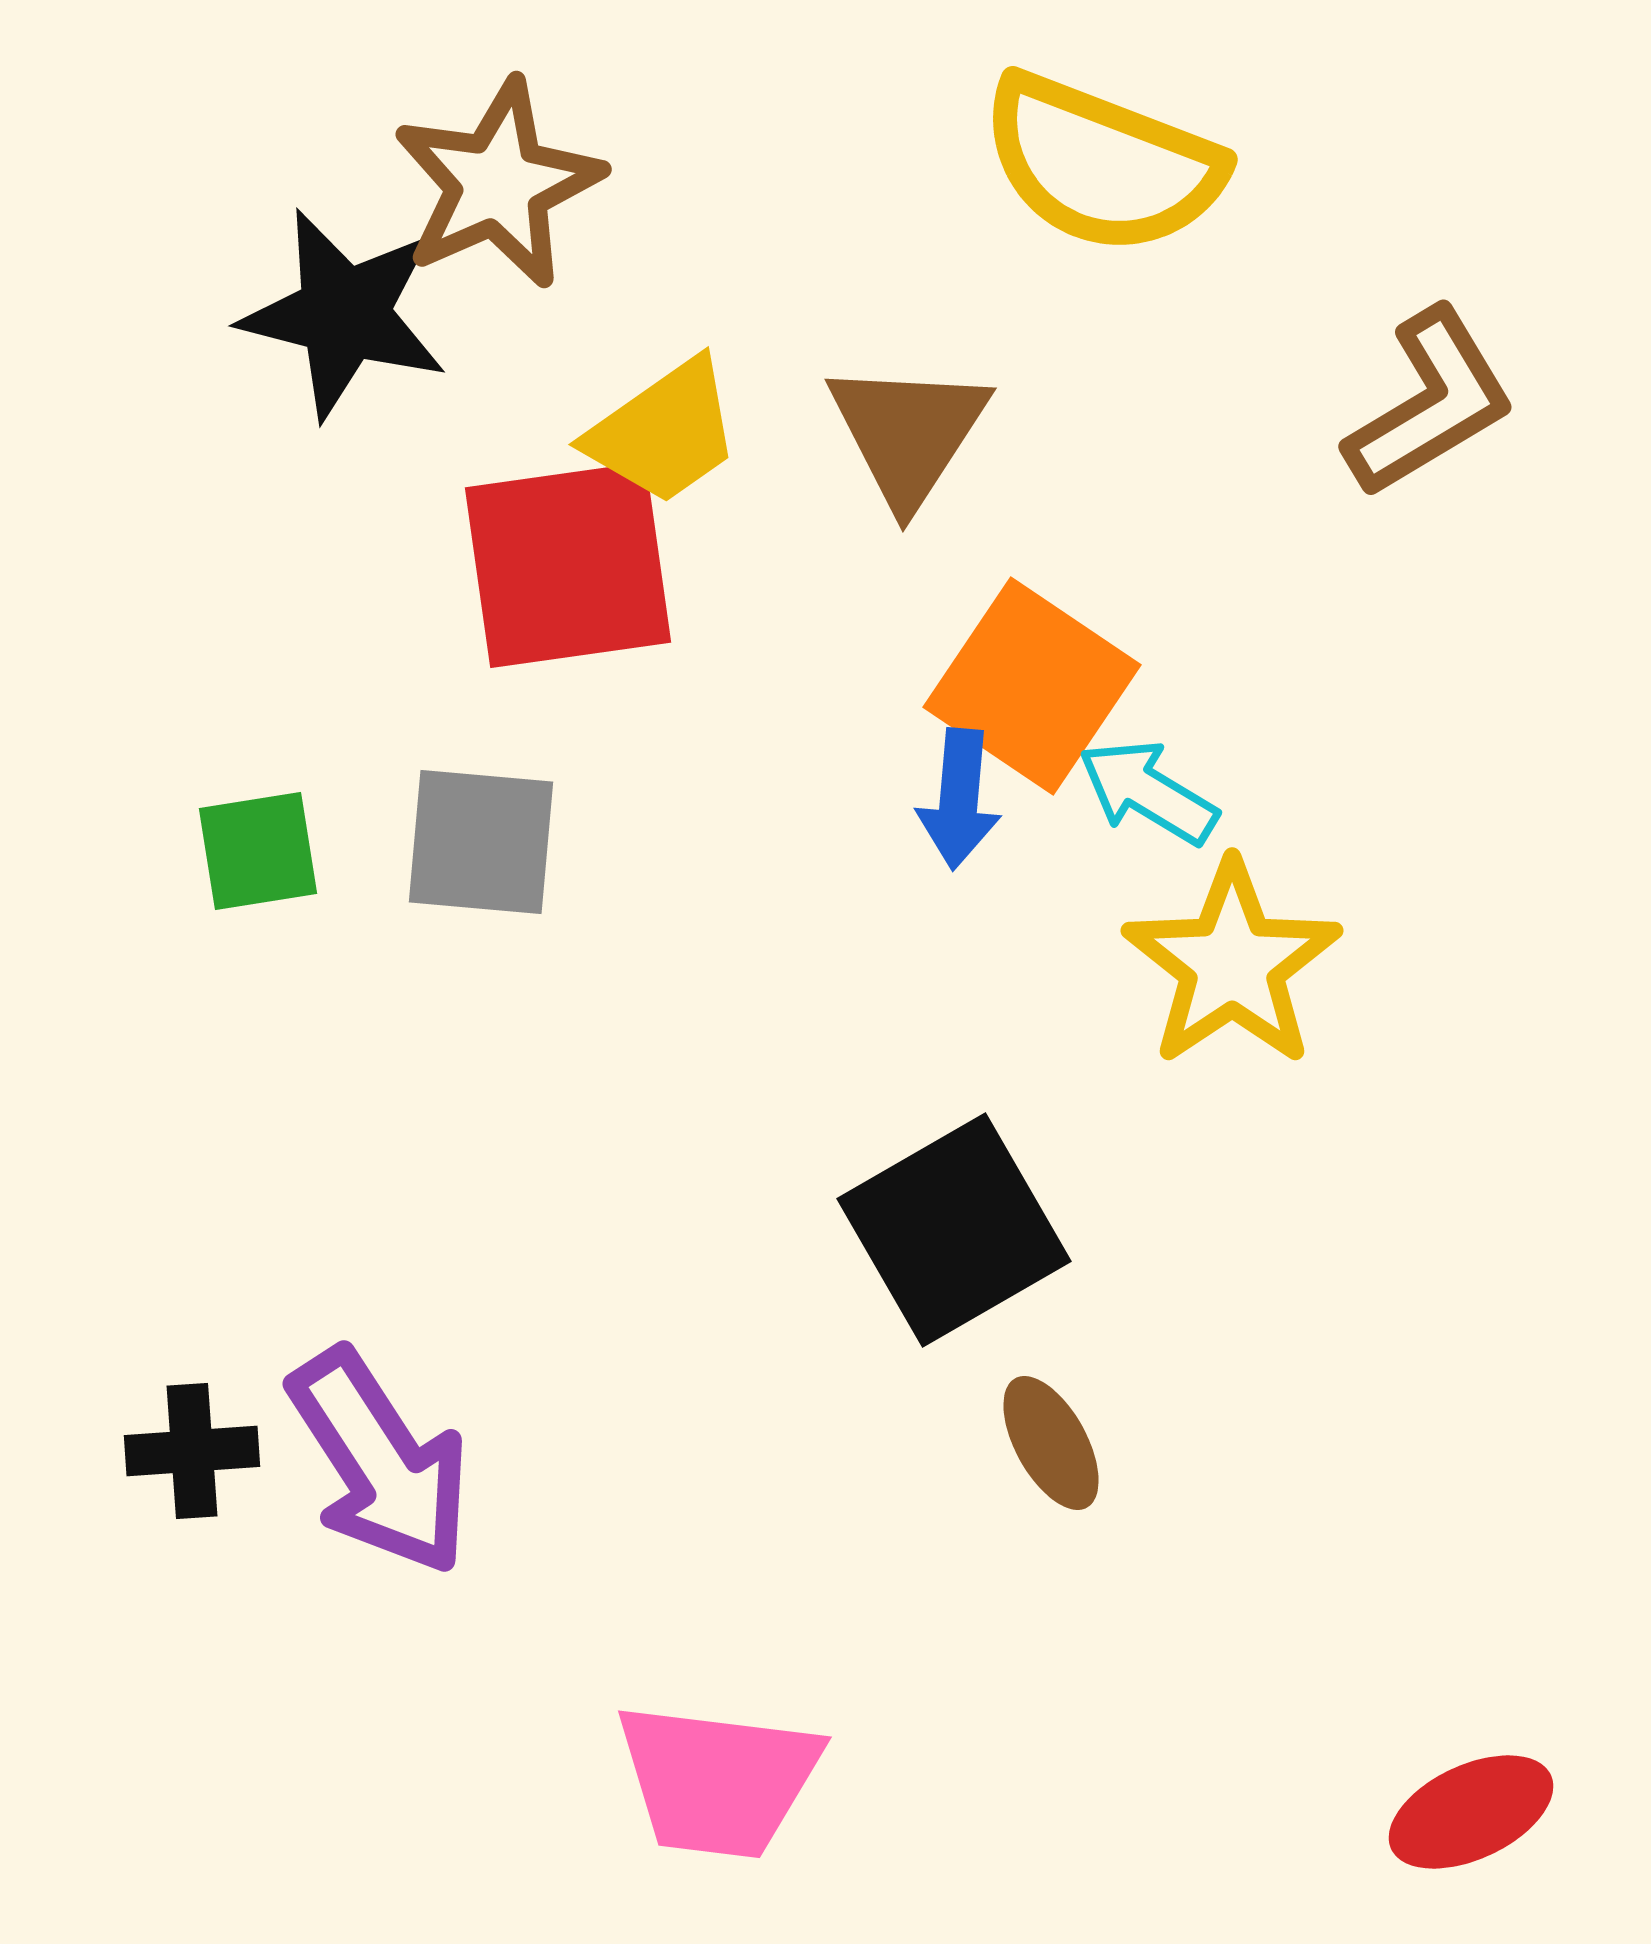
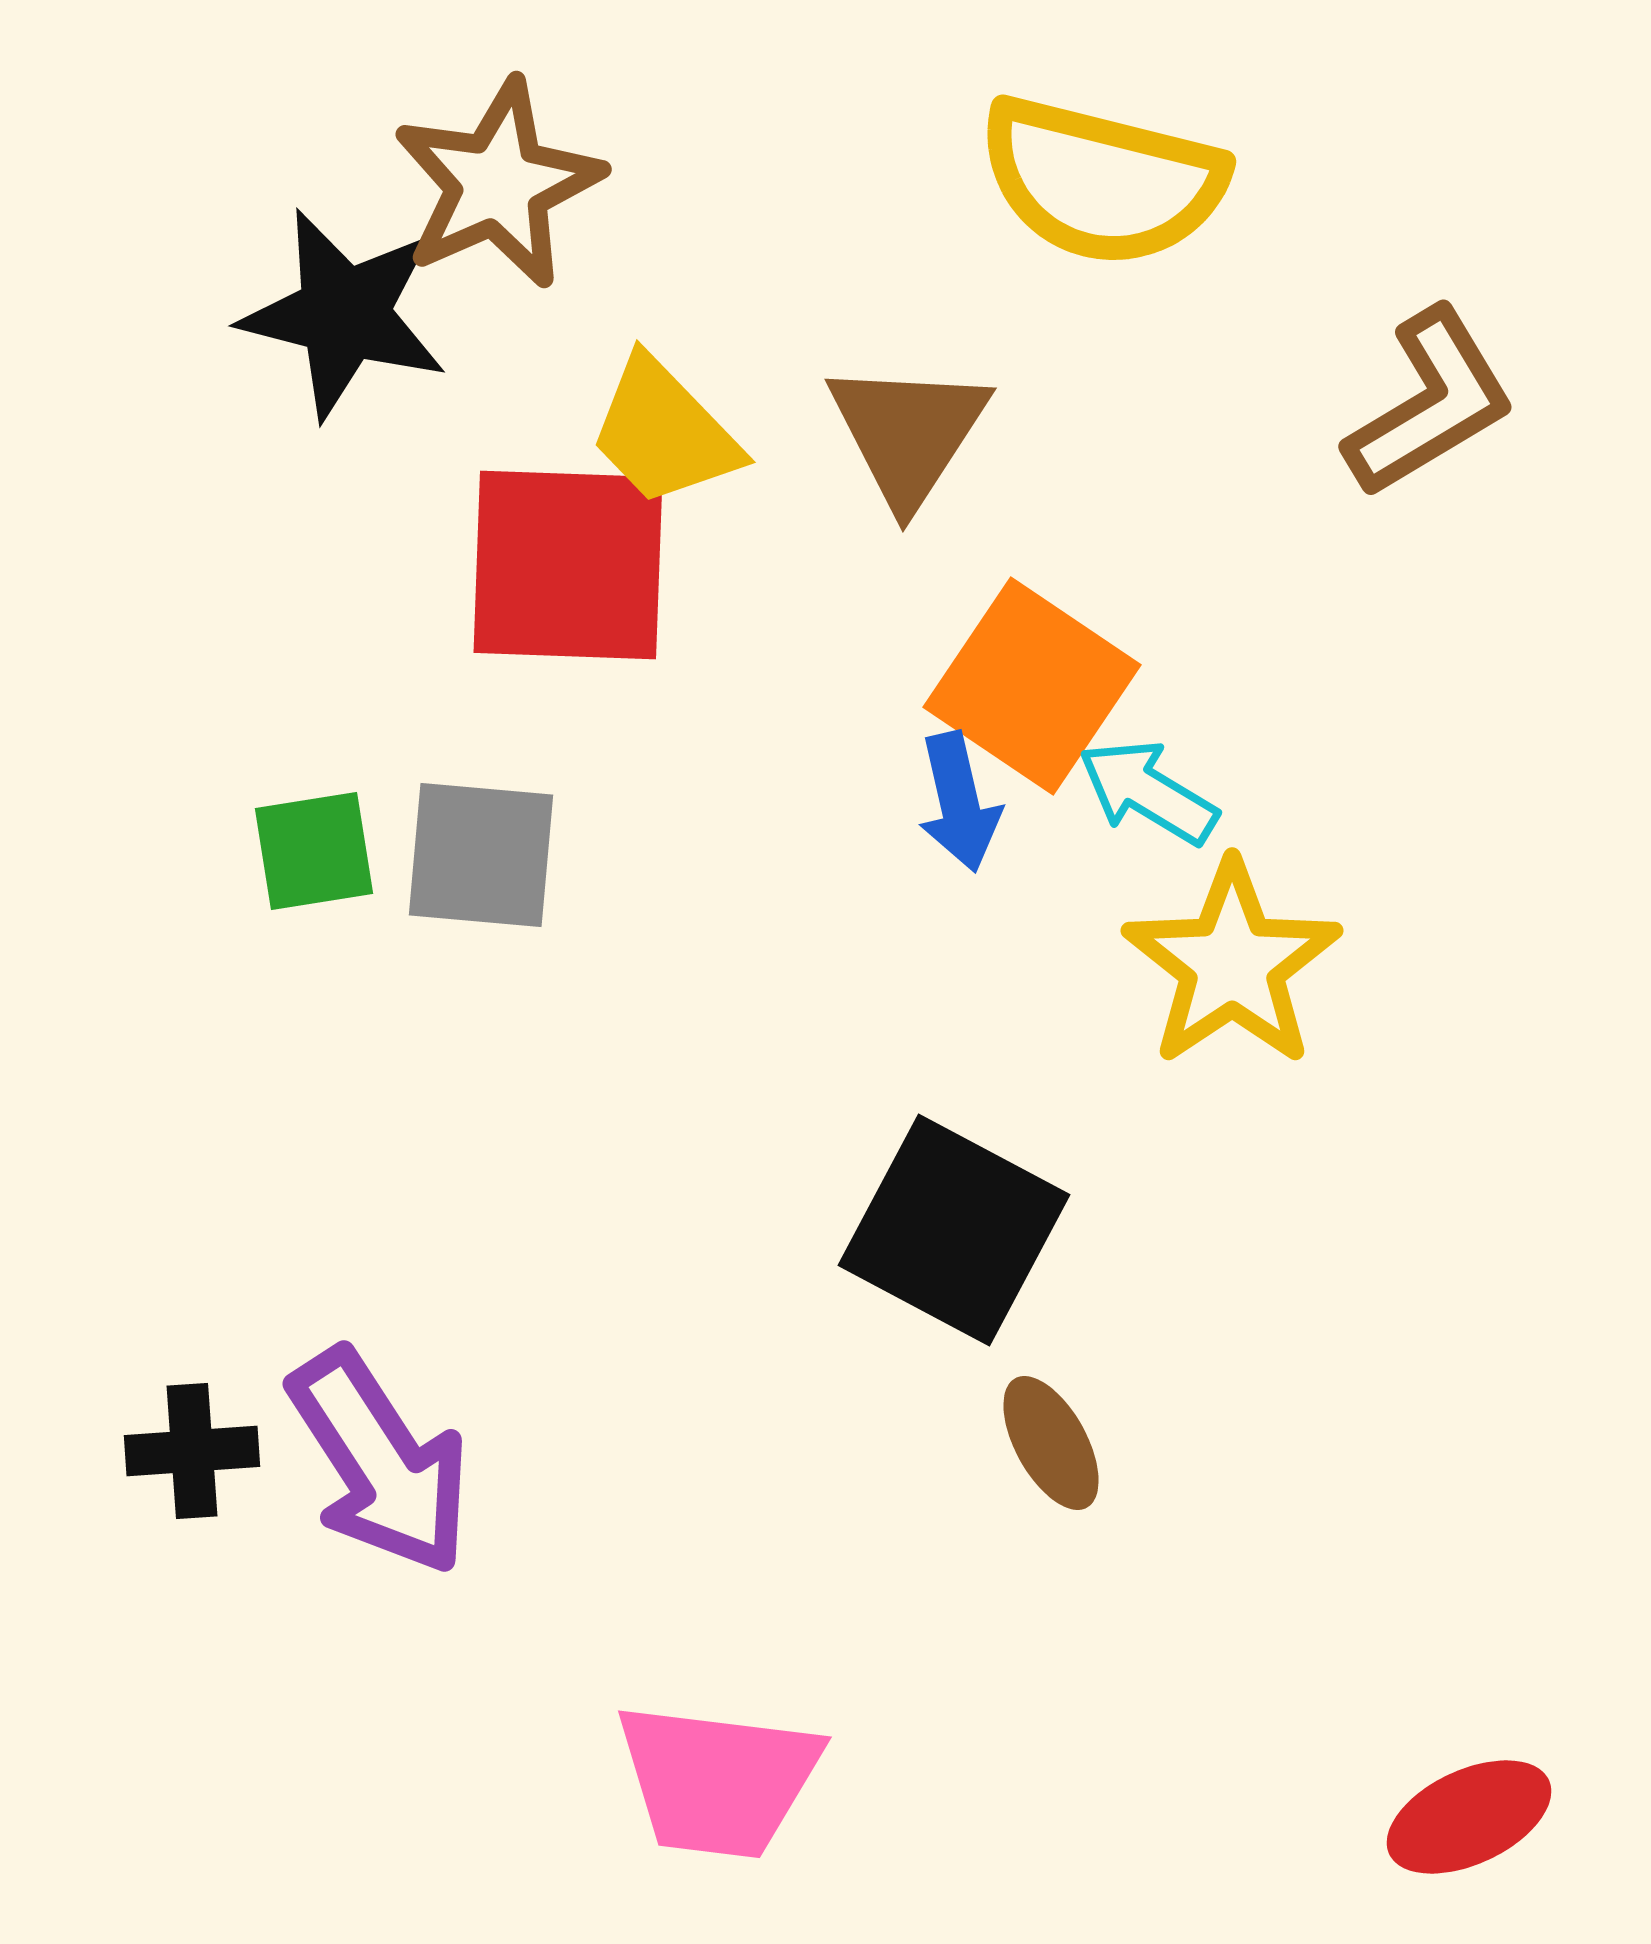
yellow semicircle: moved 17 px down; rotated 7 degrees counterclockwise
yellow trapezoid: rotated 81 degrees clockwise
red square: rotated 10 degrees clockwise
blue arrow: moved 3 px down; rotated 18 degrees counterclockwise
gray square: moved 13 px down
green square: moved 56 px right
black square: rotated 32 degrees counterclockwise
red ellipse: moved 2 px left, 5 px down
